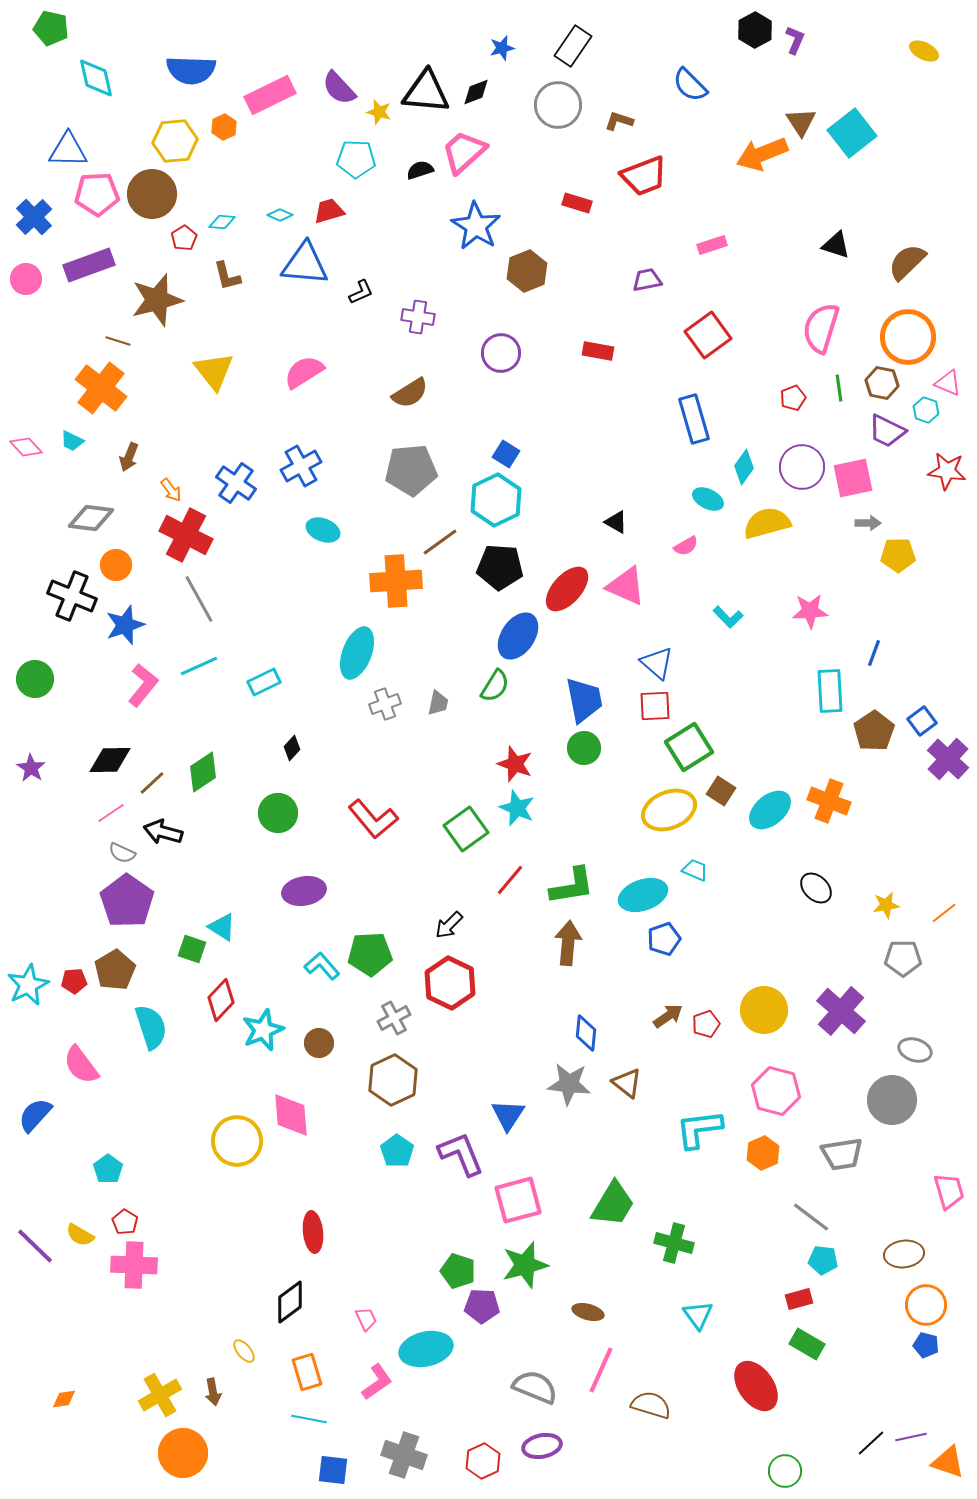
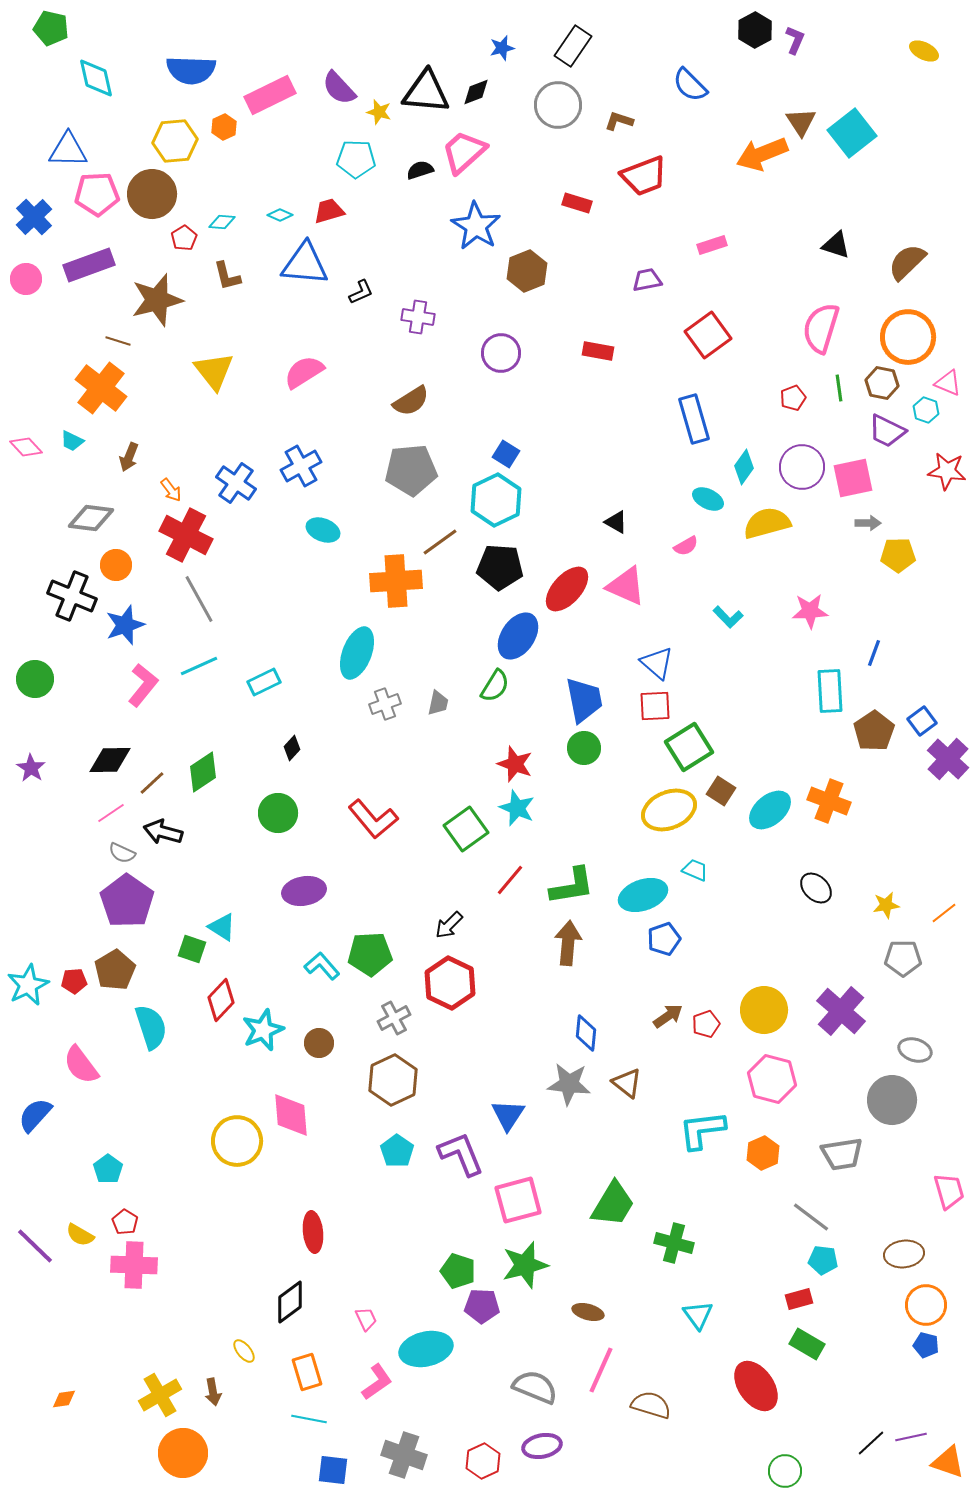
brown semicircle at (410, 393): moved 1 px right, 8 px down
pink hexagon at (776, 1091): moved 4 px left, 12 px up
cyan L-shape at (699, 1129): moved 3 px right, 1 px down
